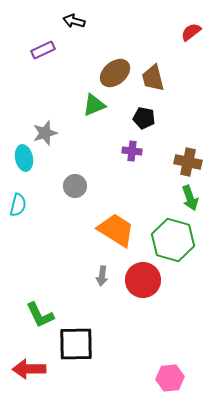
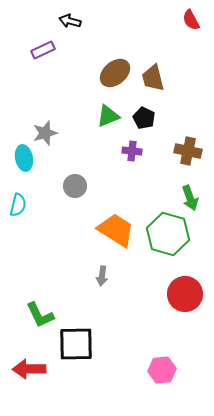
black arrow: moved 4 px left
red semicircle: moved 12 px up; rotated 80 degrees counterclockwise
green triangle: moved 14 px right, 11 px down
black pentagon: rotated 15 degrees clockwise
brown cross: moved 11 px up
green hexagon: moved 5 px left, 6 px up
red circle: moved 42 px right, 14 px down
pink hexagon: moved 8 px left, 8 px up
